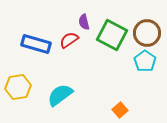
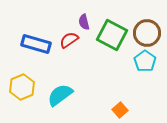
yellow hexagon: moved 4 px right; rotated 15 degrees counterclockwise
